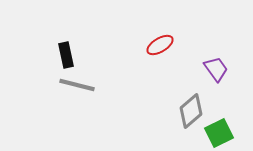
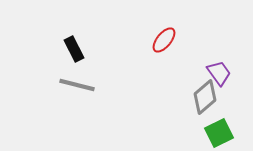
red ellipse: moved 4 px right, 5 px up; rotated 20 degrees counterclockwise
black rectangle: moved 8 px right, 6 px up; rotated 15 degrees counterclockwise
purple trapezoid: moved 3 px right, 4 px down
gray diamond: moved 14 px right, 14 px up
